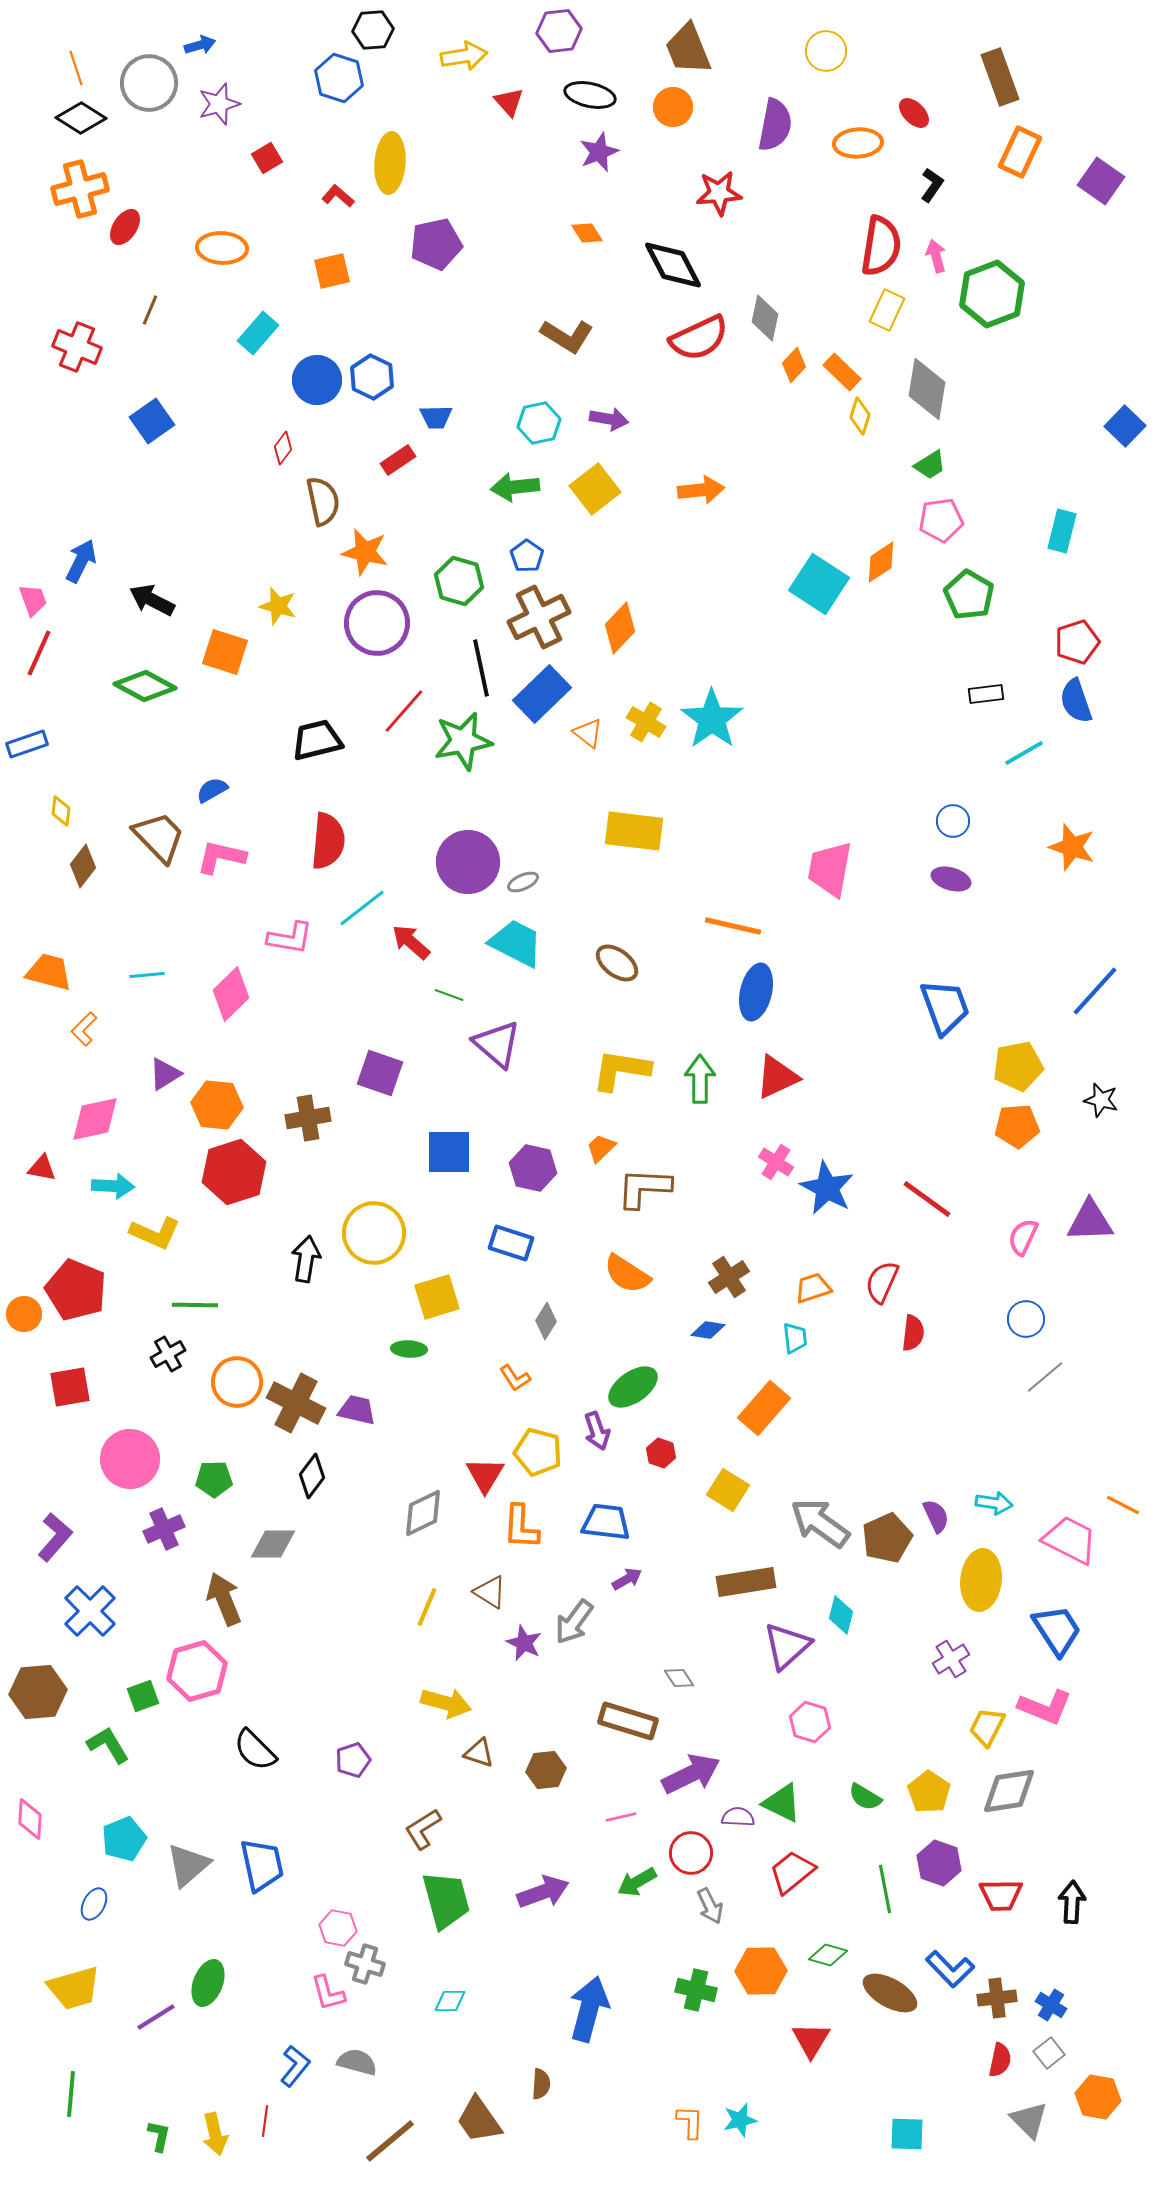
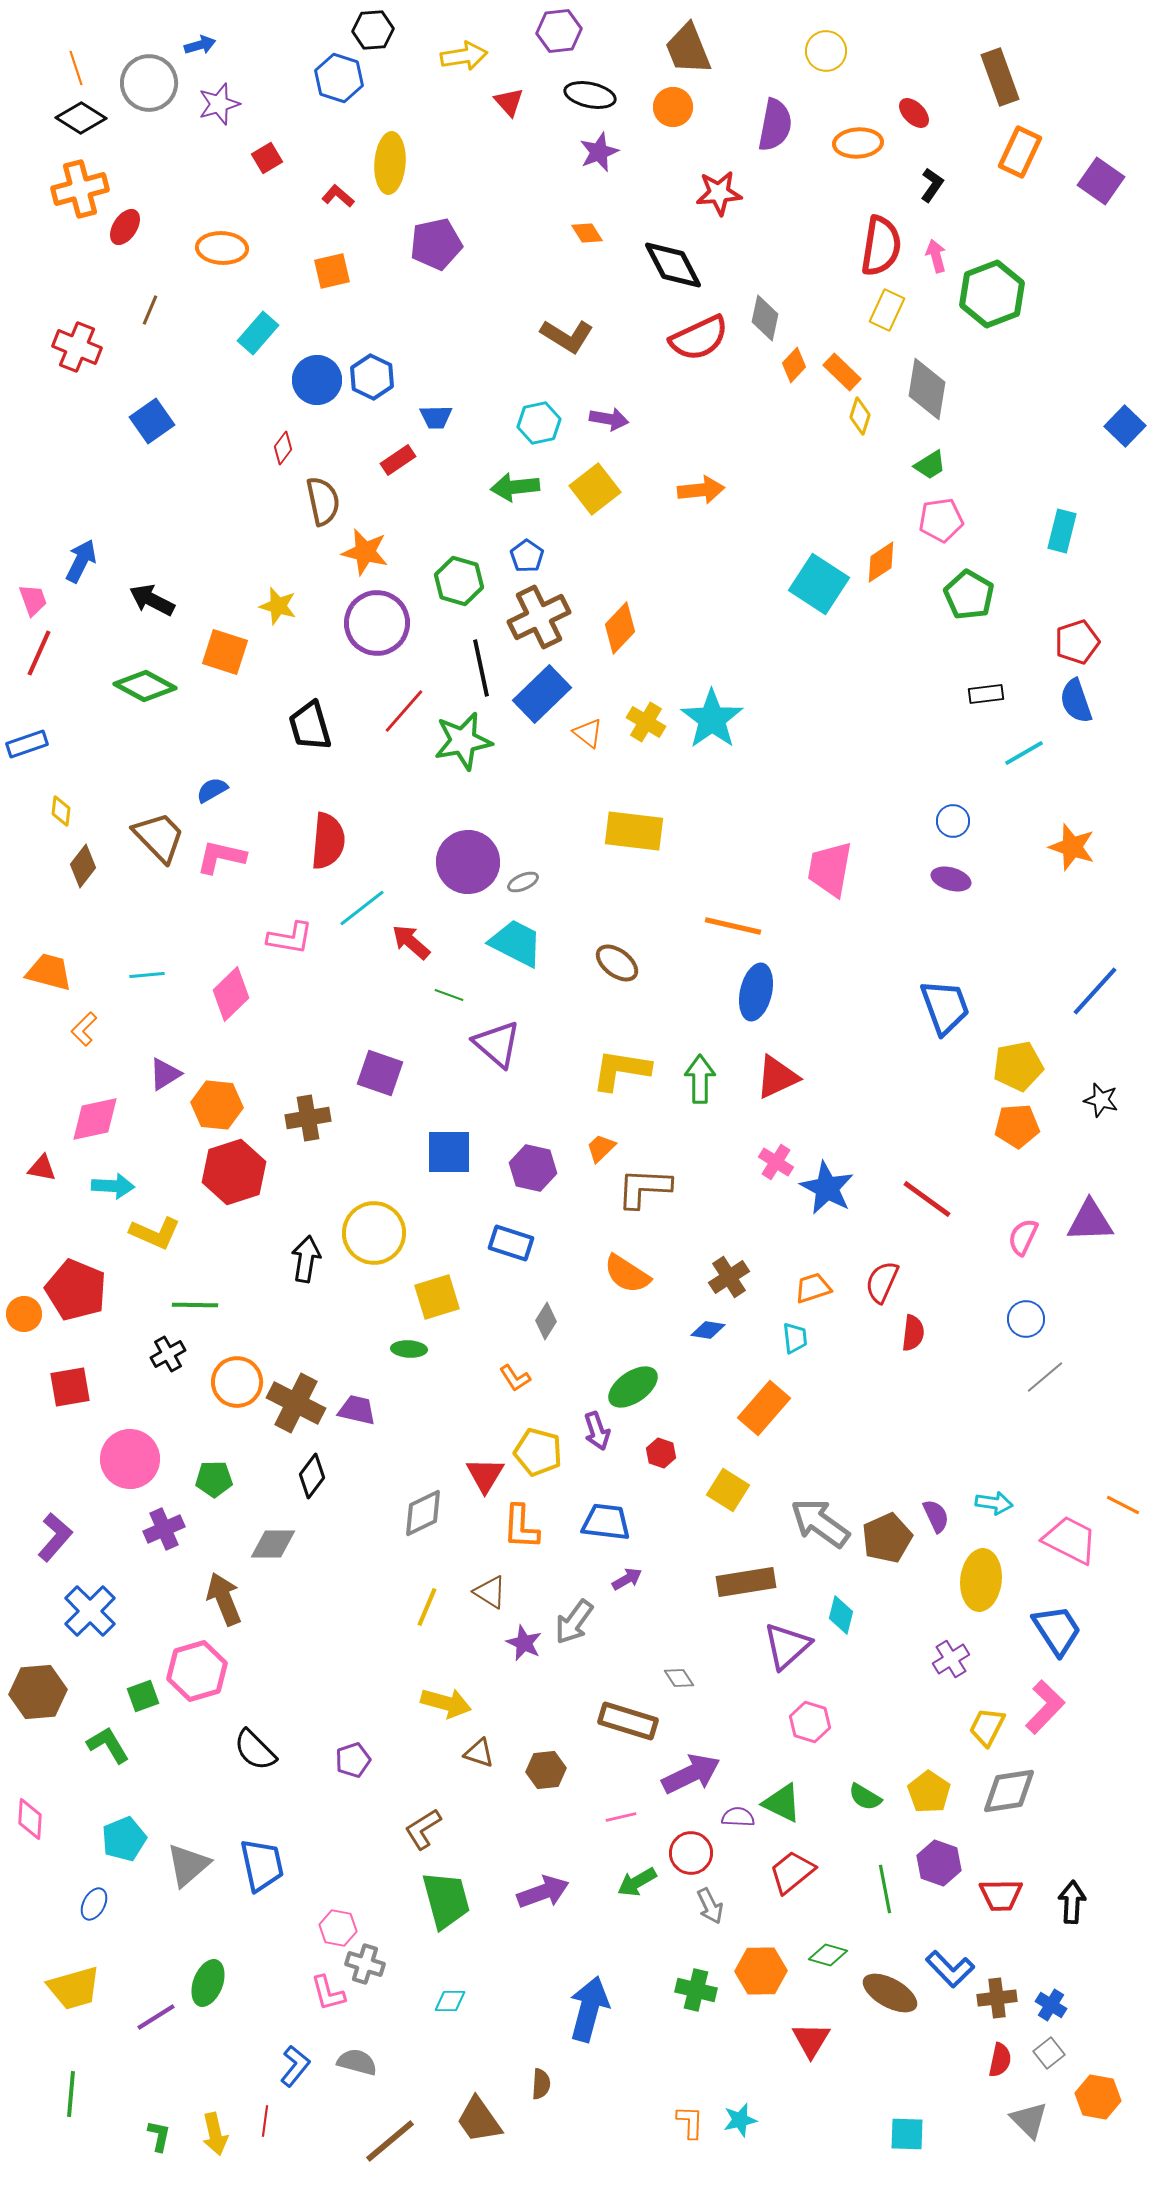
black trapezoid at (317, 740): moved 7 px left, 14 px up; rotated 92 degrees counterclockwise
pink L-shape at (1045, 1707): rotated 68 degrees counterclockwise
